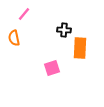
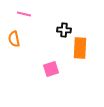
pink line: rotated 64 degrees clockwise
orange semicircle: moved 1 px down
pink square: moved 1 px left, 1 px down
